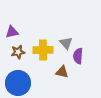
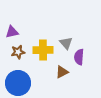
purple semicircle: moved 1 px right, 1 px down
brown triangle: rotated 40 degrees counterclockwise
